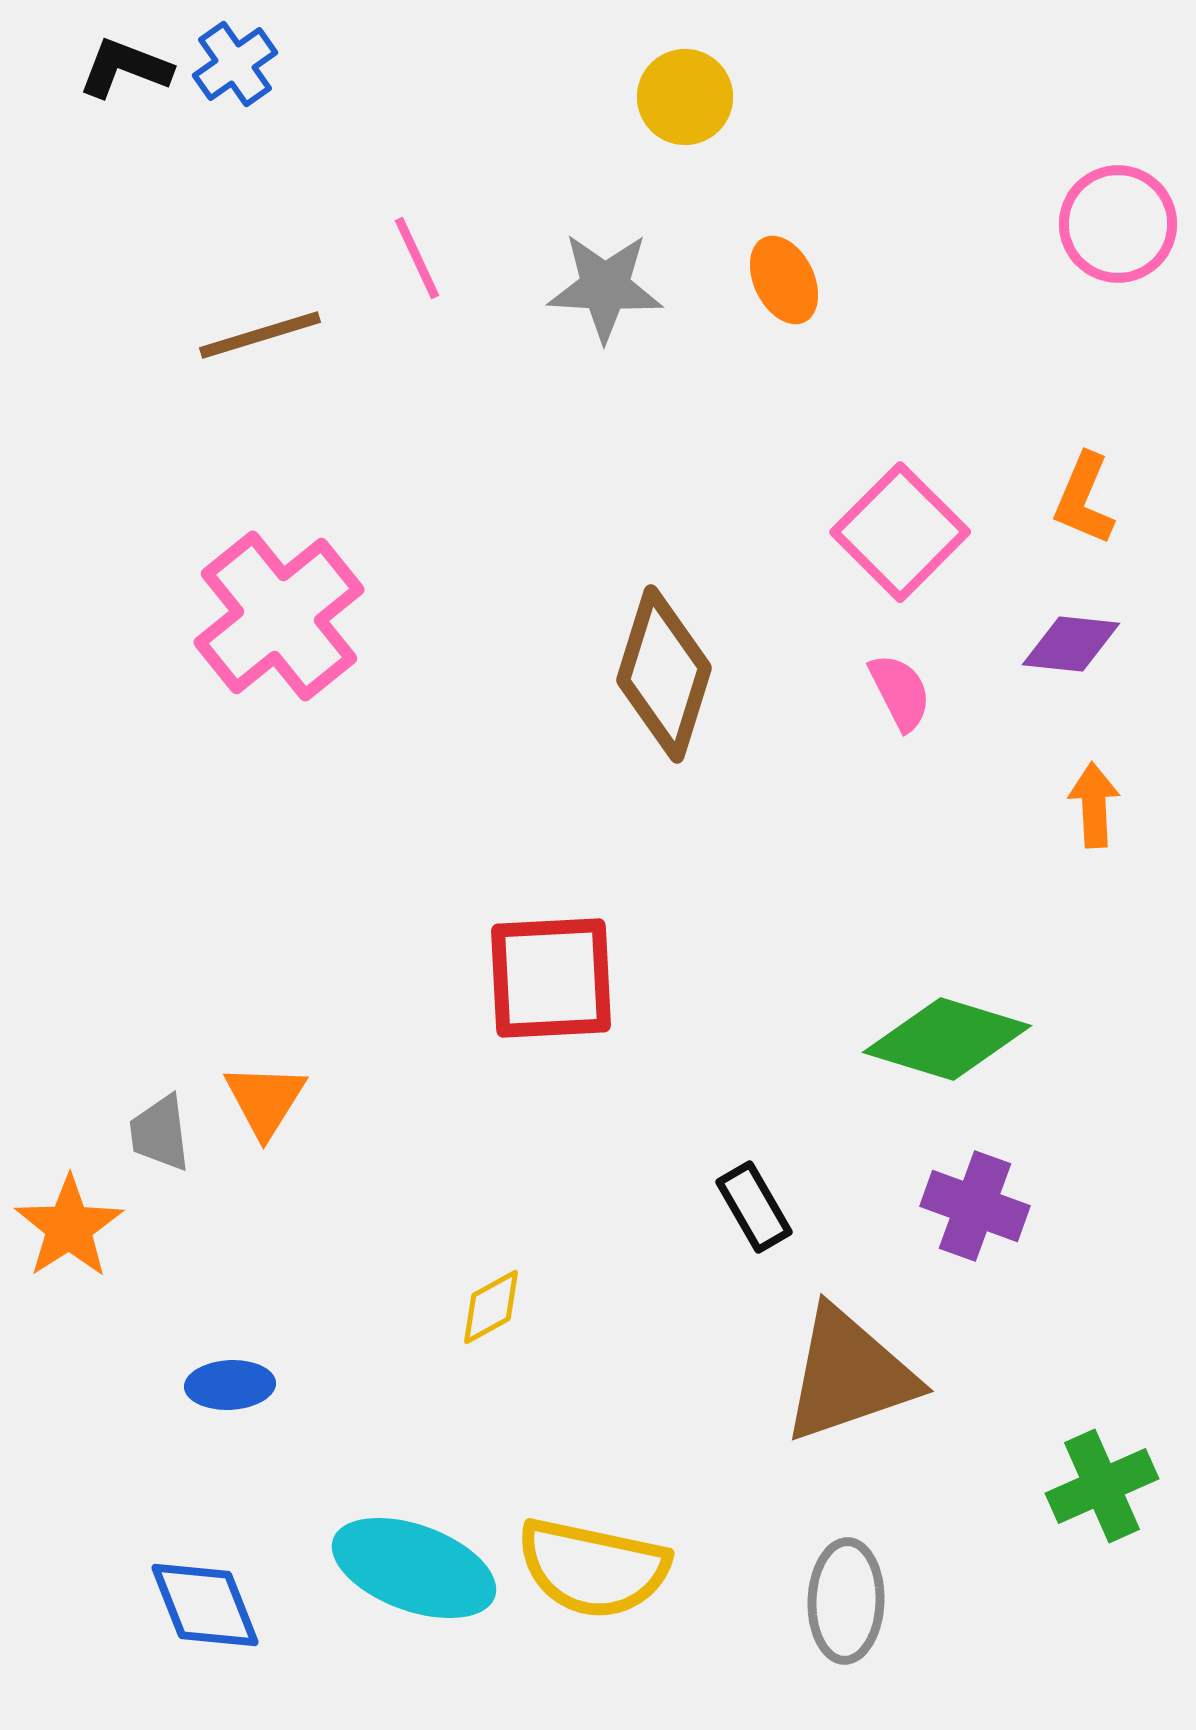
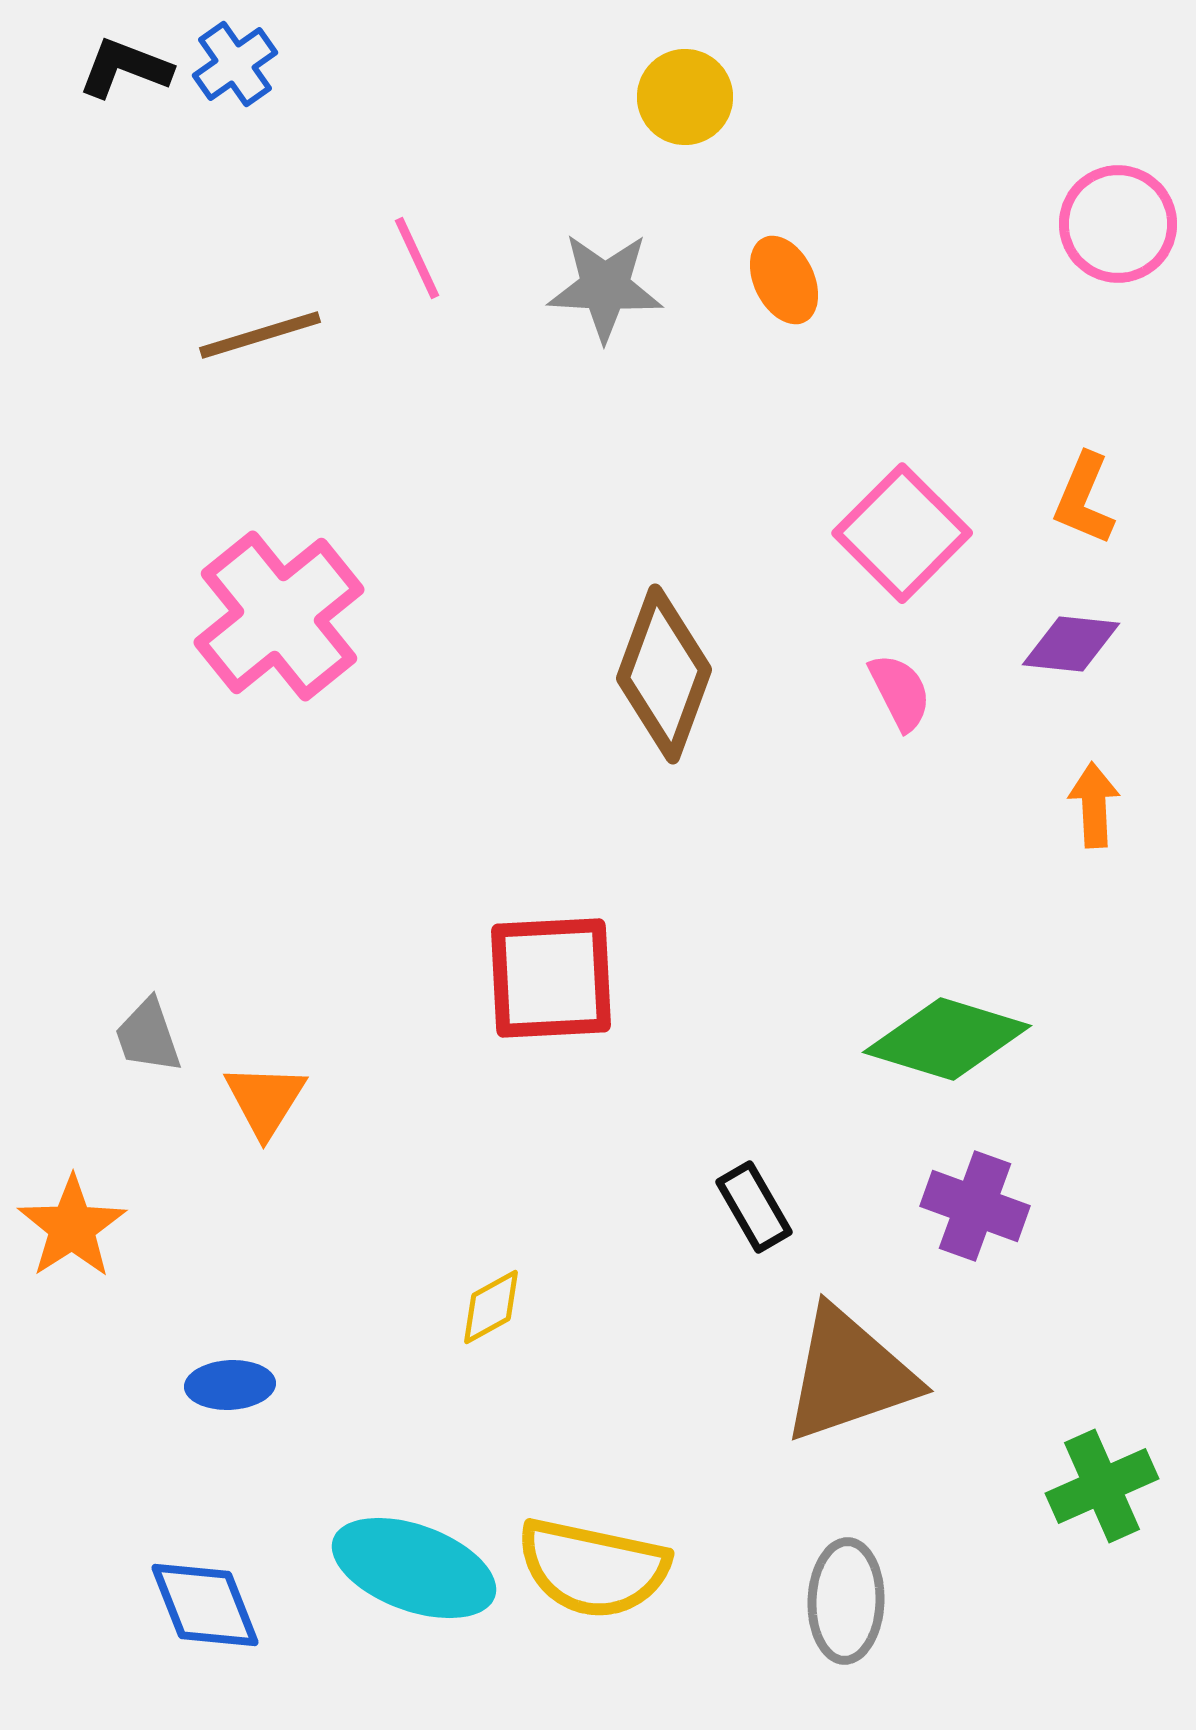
pink square: moved 2 px right, 1 px down
brown diamond: rotated 3 degrees clockwise
gray trapezoid: moved 12 px left, 97 px up; rotated 12 degrees counterclockwise
orange star: moved 3 px right
